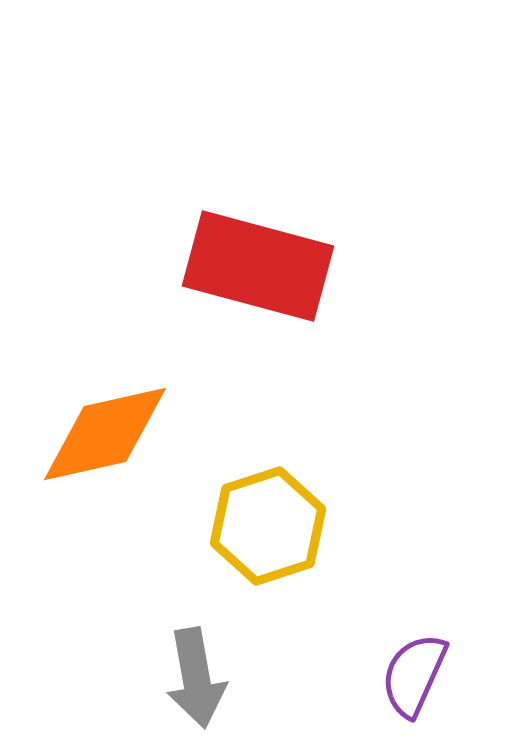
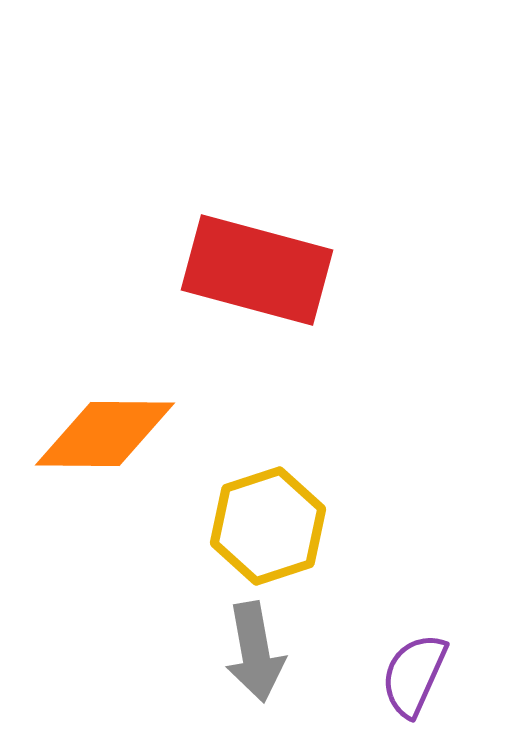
red rectangle: moved 1 px left, 4 px down
orange diamond: rotated 13 degrees clockwise
gray arrow: moved 59 px right, 26 px up
